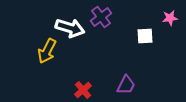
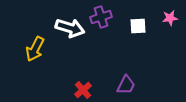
purple cross: rotated 20 degrees clockwise
white square: moved 7 px left, 10 px up
yellow arrow: moved 12 px left, 2 px up
